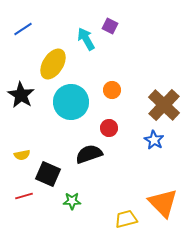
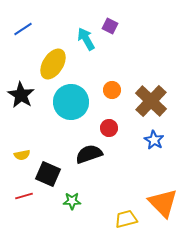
brown cross: moved 13 px left, 4 px up
